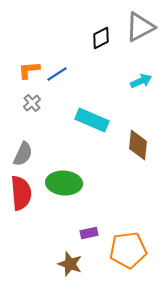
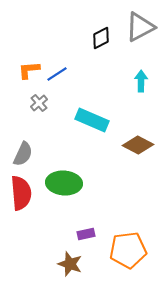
cyan arrow: rotated 65 degrees counterclockwise
gray cross: moved 7 px right
brown diamond: rotated 68 degrees counterclockwise
purple rectangle: moved 3 px left, 1 px down
